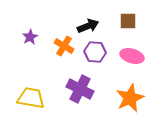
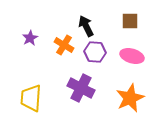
brown square: moved 2 px right
black arrow: moved 2 px left; rotated 95 degrees counterclockwise
purple star: moved 1 px down
orange cross: moved 1 px up
purple cross: moved 1 px right, 1 px up
yellow trapezoid: rotated 96 degrees counterclockwise
